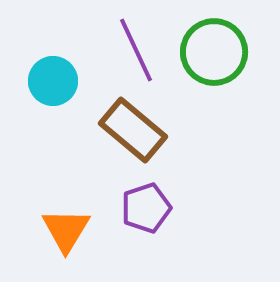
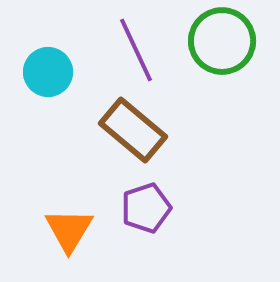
green circle: moved 8 px right, 11 px up
cyan circle: moved 5 px left, 9 px up
orange triangle: moved 3 px right
